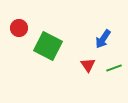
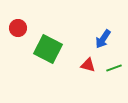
red circle: moved 1 px left
green square: moved 3 px down
red triangle: rotated 42 degrees counterclockwise
